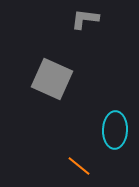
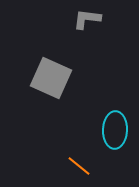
gray L-shape: moved 2 px right
gray square: moved 1 px left, 1 px up
